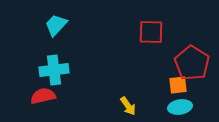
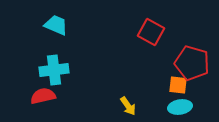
cyan trapezoid: rotated 70 degrees clockwise
red square: rotated 28 degrees clockwise
red pentagon: rotated 16 degrees counterclockwise
orange square: rotated 12 degrees clockwise
